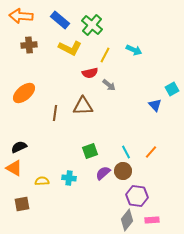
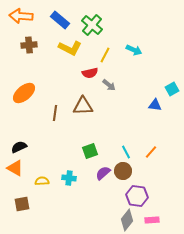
blue triangle: rotated 40 degrees counterclockwise
orange triangle: moved 1 px right
